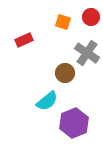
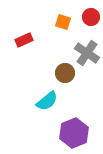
purple hexagon: moved 10 px down
